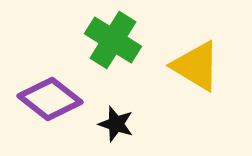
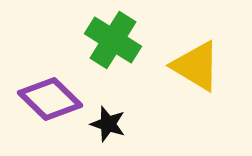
purple diamond: rotated 6 degrees clockwise
black star: moved 8 px left
